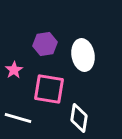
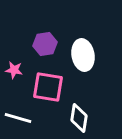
pink star: rotated 30 degrees counterclockwise
pink square: moved 1 px left, 2 px up
